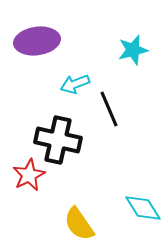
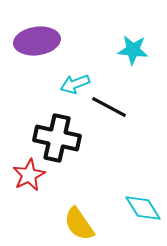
cyan star: rotated 20 degrees clockwise
black line: moved 2 px up; rotated 39 degrees counterclockwise
black cross: moved 1 px left, 2 px up
